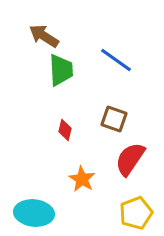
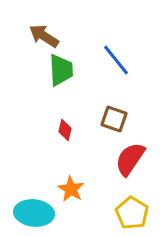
blue line: rotated 16 degrees clockwise
orange star: moved 11 px left, 10 px down
yellow pentagon: moved 4 px left; rotated 20 degrees counterclockwise
